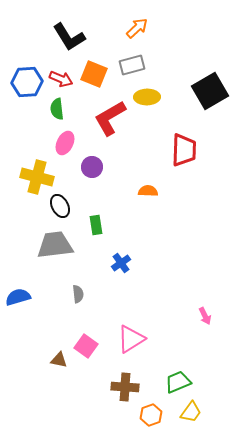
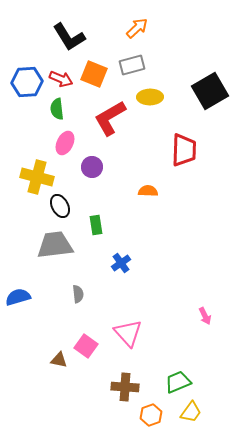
yellow ellipse: moved 3 px right
pink triangle: moved 3 px left, 6 px up; rotated 40 degrees counterclockwise
